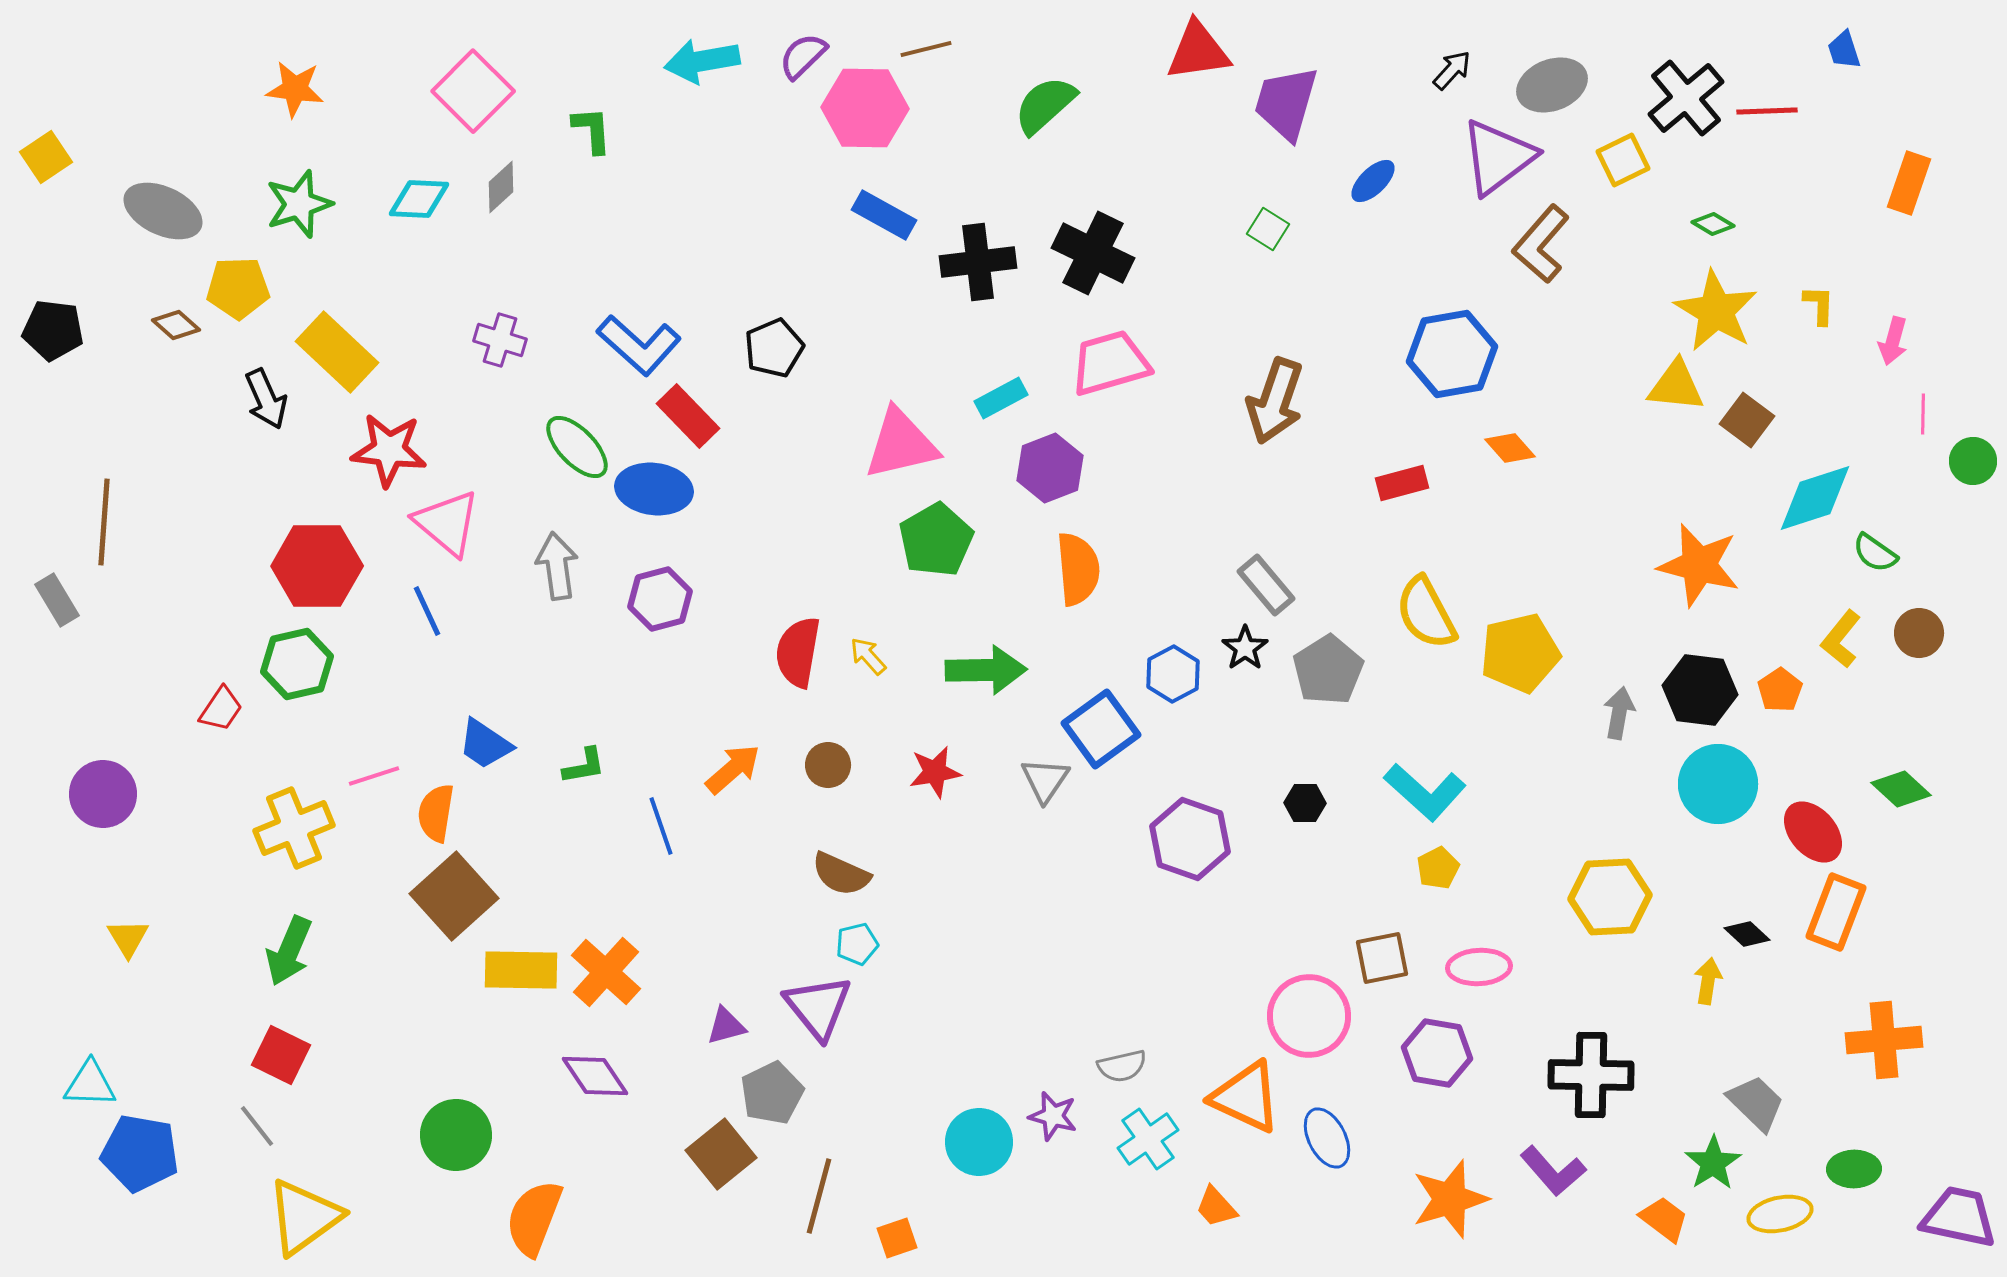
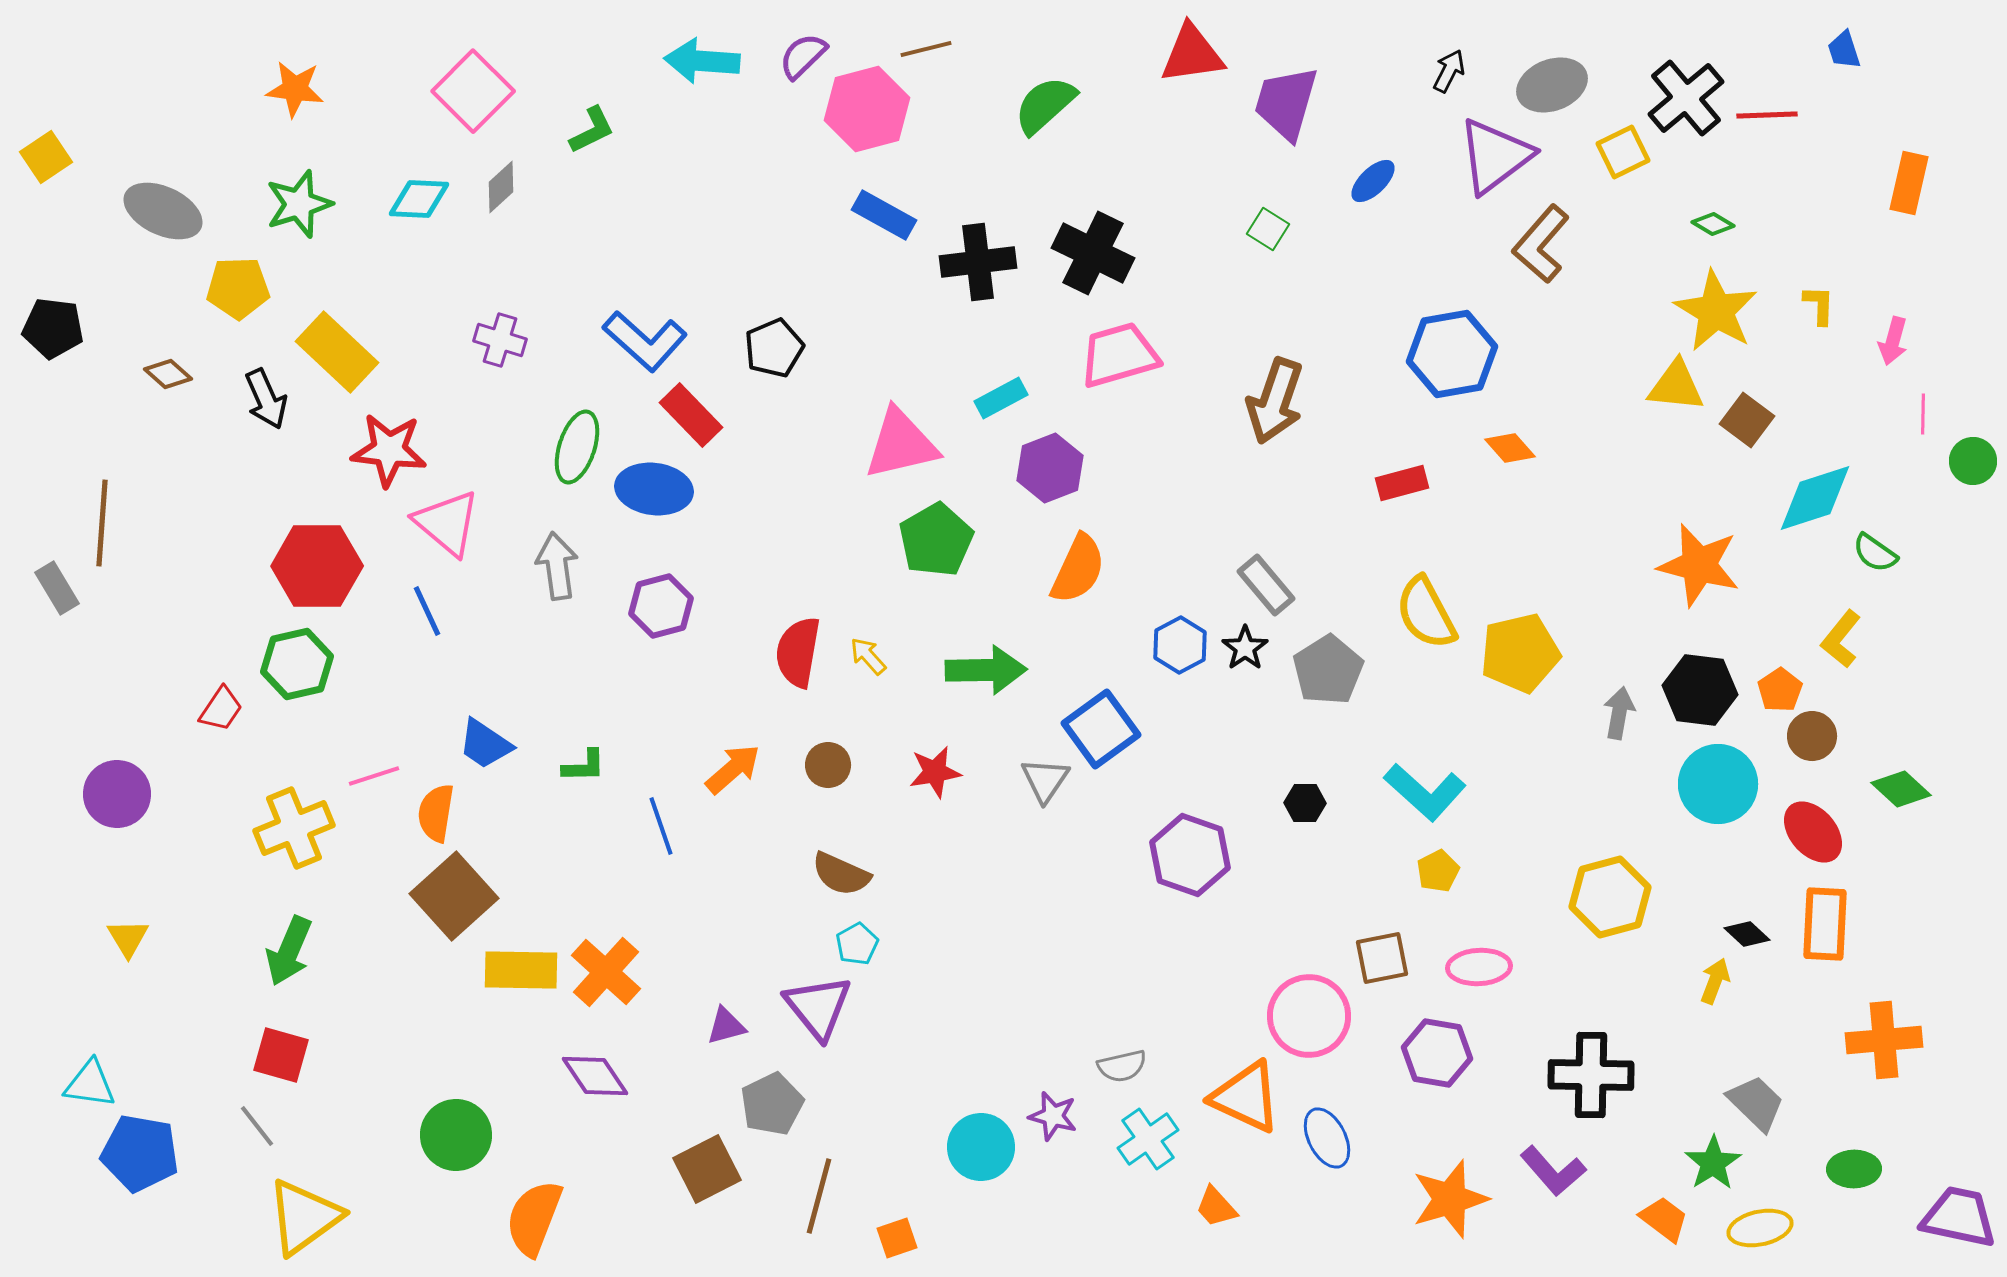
red triangle at (1198, 51): moved 6 px left, 3 px down
cyan arrow at (702, 61): rotated 14 degrees clockwise
black arrow at (1452, 70): moved 3 px left, 1 px down; rotated 15 degrees counterclockwise
pink hexagon at (865, 108): moved 2 px right, 1 px down; rotated 16 degrees counterclockwise
red line at (1767, 111): moved 4 px down
green L-shape at (592, 130): rotated 68 degrees clockwise
purple triangle at (1498, 157): moved 3 px left, 1 px up
yellow square at (1623, 160): moved 8 px up
orange rectangle at (1909, 183): rotated 6 degrees counterclockwise
brown diamond at (176, 325): moved 8 px left, 49 px down
black pentagon at (53, 330): moved 2 px up
blue L-shape at (639, 345): moved 6 px right, 4 px up
pink trapezoid at (1110, 363): moved 9 px right, 8 px up
red rectangle at (688, 416): moved 3 px right, 1 px up
green ellipse at (577, 447): rotated 62 degrees clockwise
brown line at (104, 522): moved 2 px left, 1 px down
orange semicircle at (1078, 569): rotated 30 degrees clockwise
purple hexagon at (660, 599): moved 1 px right, 7 px down
gray rectangle at (57, 600): moved 12 px up
brown circle at (1919, 633): moved 107 px left, 103 px down
blue hexagon at (1173, 674): moved 7 px right, 29 px up
green L-shape at (584, 766): rotated 9 degrees clockwise
purple circle at (103, 794): moved 14 px right
purple hexagon at (1190, 839): moved 16 px down
yellow pentagon at (1438, 868): moved 3 px down
yellow hexagon at (1610, 897): rotated 12 degrees counterclockwise
orange rectangle at (1836, 912): moved 11 px left, 12 px down; rotated 18 degrees counterclockwise
cyan pentagon at (857, 944): rotated 15 degrees counterclockwise
yellow arrow at (1708, 981): moved 7 px right; rotated 12 degrees clockwise
red square at (281, 1055): rotated 10 degrees counterclockwise
cyan triangle at (90, 1084): rotated 6 degrees clockwise
gray pentagon at (772, 1093): moved 11 px down
cyan circle at (979, 1142): moved 2 px right, 5 px down
brown square at (721, 1154): moved 14 px left, 15 px down; rotated 12 degrees clockwise
yellow ellipse at (1780, 1214): moved 20 px left, 14 px down
